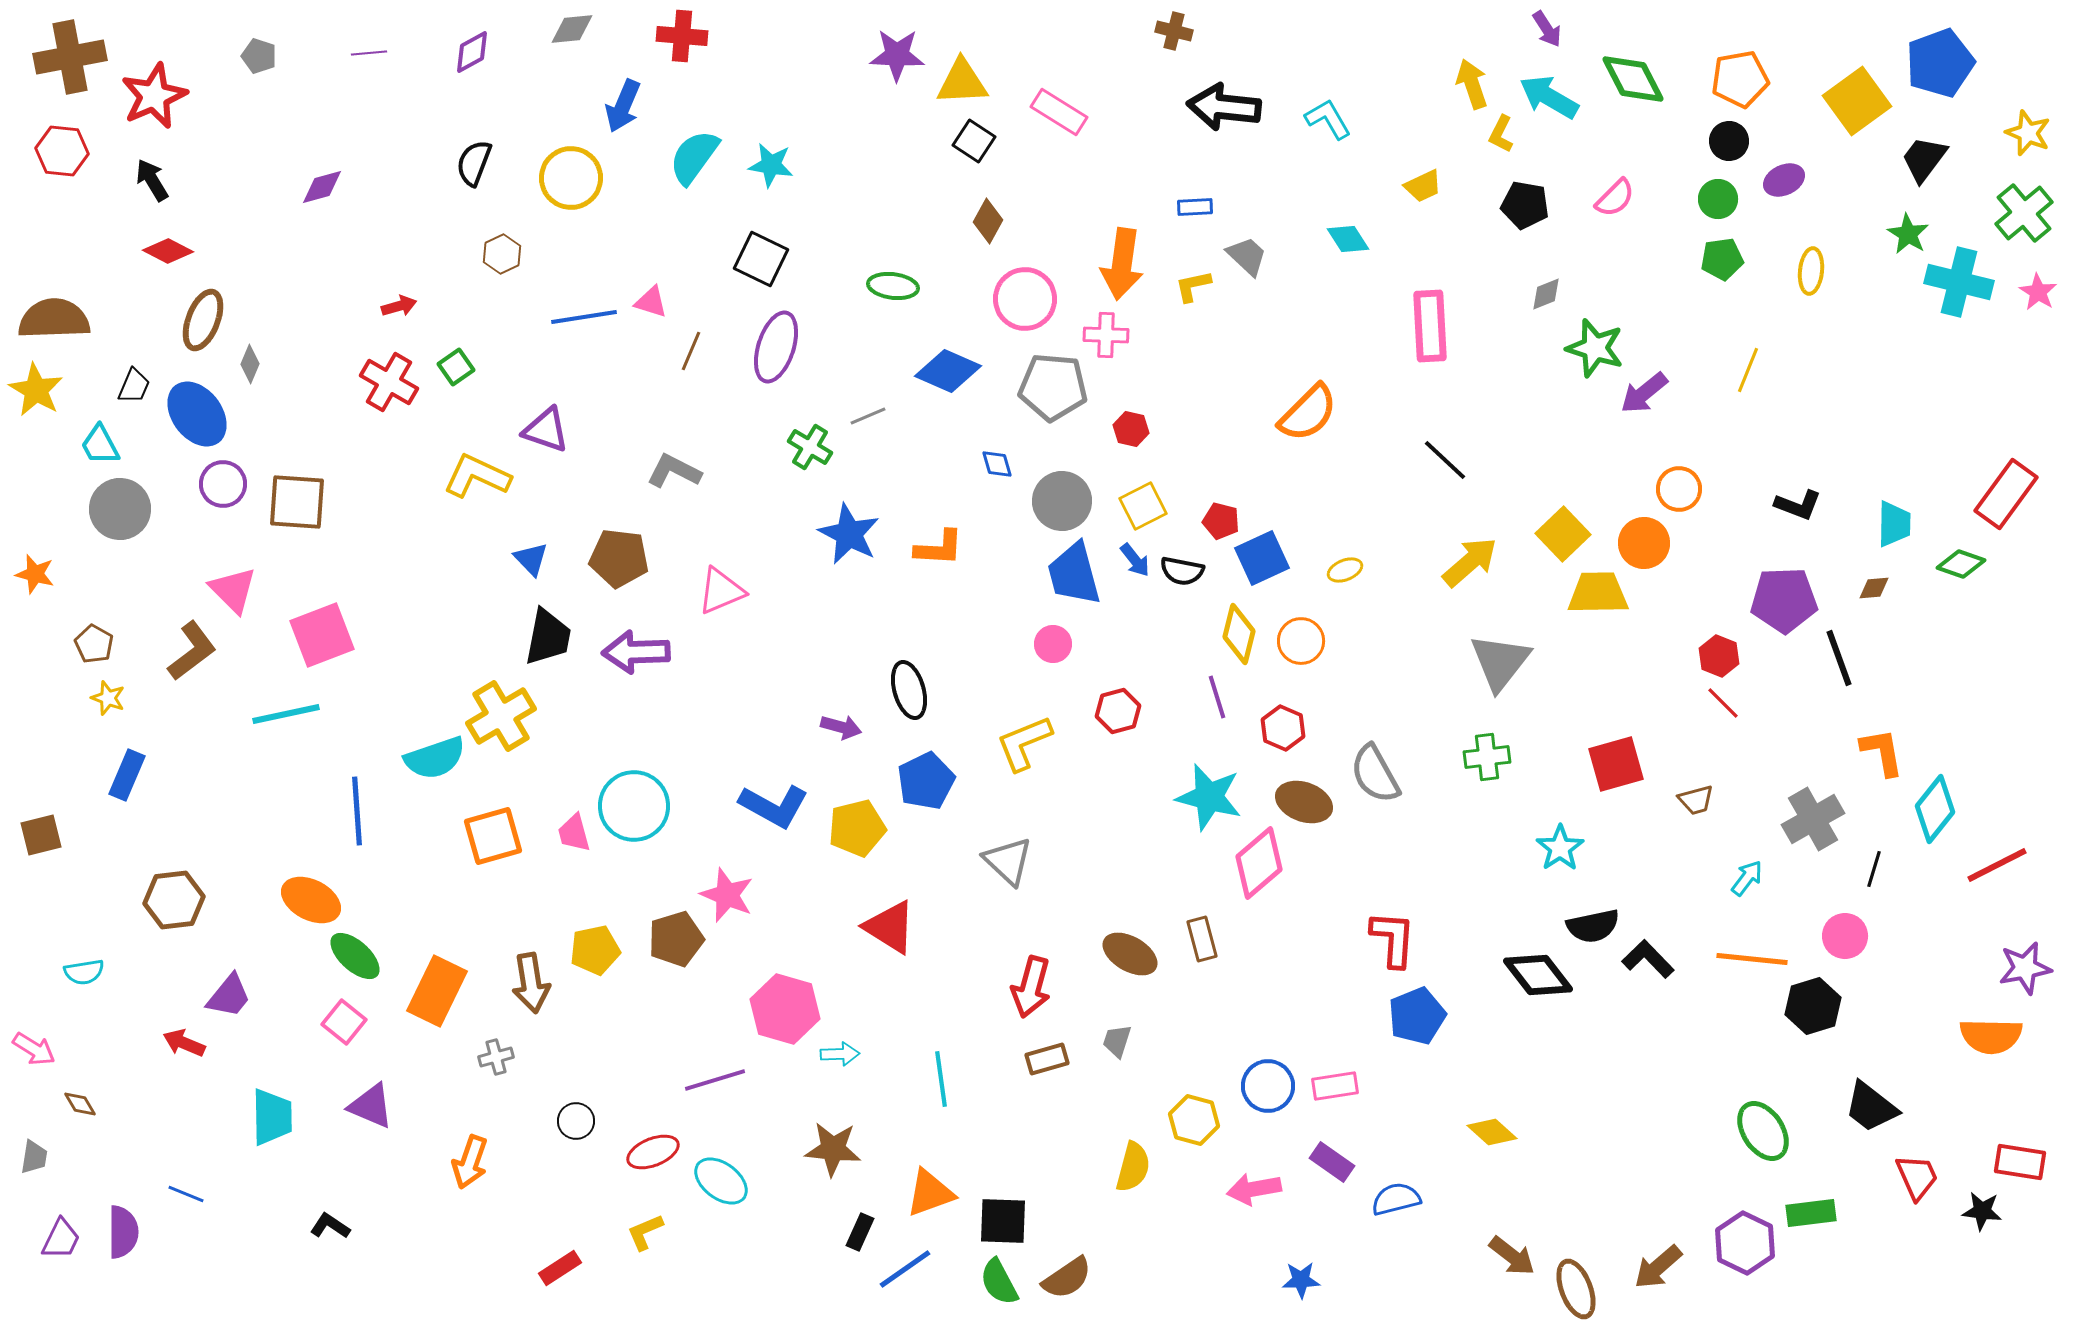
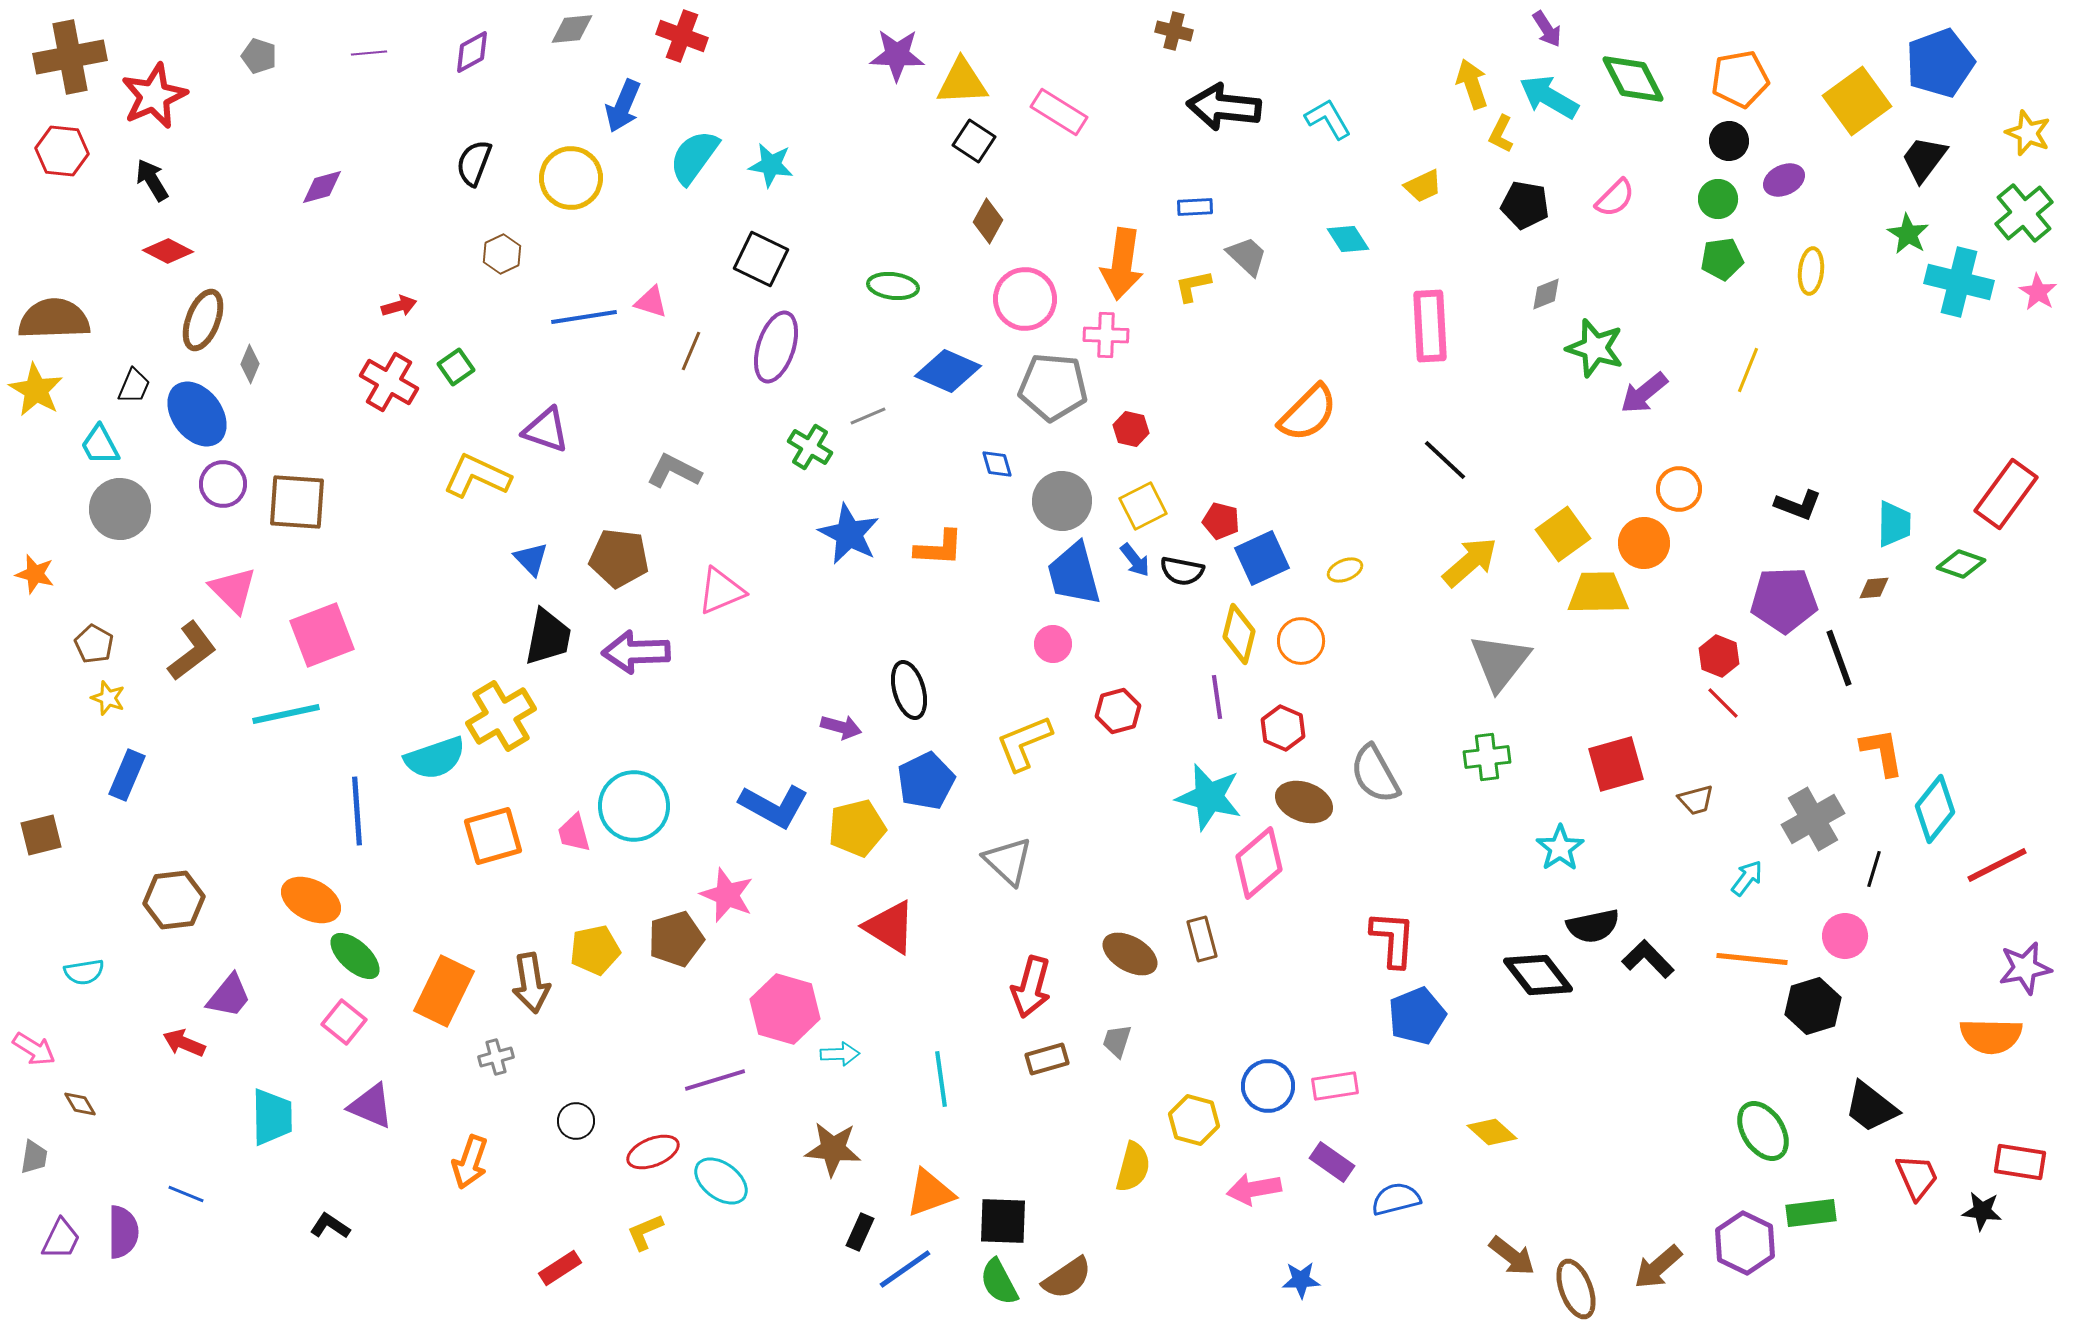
red cross at (682, 36): rotated 15 degrees clockwise
yellow square at (1563, 534): rotated 8 degrees clockwise
purple line at (1217, 697): rotated 9 degrees clockwise
orange rectangle at (437, 991): moved 7 px right
